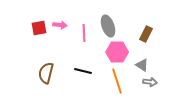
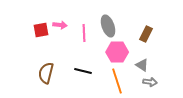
red square: moved 2 px right, 2 px down
